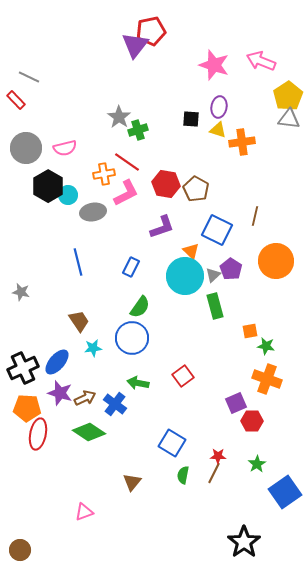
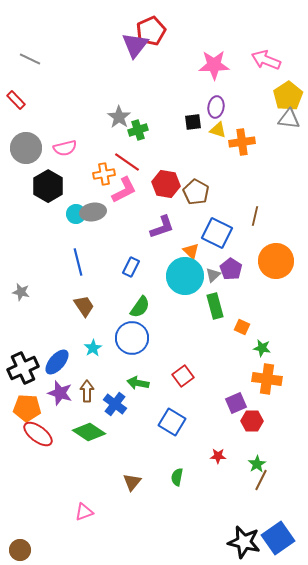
red pentagon at (151, 31): rotated 12 degrees counterclockwise
pink arrow at (261, 61): moved 5 px right, 1 px up
pink star at (214, 65): rotated 20 degrees counterclockwise
gray line at (29, 77): moved 1 px right, 18 px up
purple ellipse at (219, 107): moved 3 px left
black square at (191, 119): moved 2 px right, 3 px down; rotated 12 degrees counterclockwise
brown pentagon at (196, 189): moved 3 px down
pink L-shape at (126, 193): moved 2 px left, 3 px up
cyan circle at (68, 195): moved 8 px right, 19 px down
blue square at (217, 230): moved 3 px down
brown trapezoid at (79, 321): moved 5 px right, 15 px up
orange square at (250, 331): moved 8 px left, 4 px up; rotated 35 degrees clockwise
green star at (266, 346): moved 4 px left, 2 px down
cyan star at (93, 348): rotated 24 degrees counterclockwise
orange cross at (267, 379): rotated 12 degrees counterclockwise
brown arrow at (85, 398): moved 2 px right, 7 px up; rotated 65 degrees counterclockwise
red ellipse at (38, 434): rotated 64 degrees counterclockwise
blue square at (172, 443): moved 21 px up
brown line at (214, 473): moved 47 px right, 7 px down
green semicircle at (183, 475): moved 6 px left, 2 px down
blue square at (285, 492): moved 7 px left, 46 px down
black star at (244, 542): rotated 24 degrees counterclockwise
